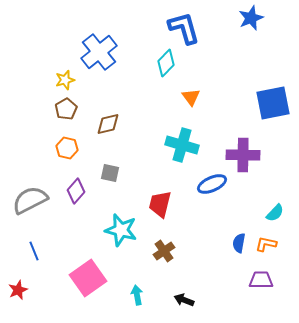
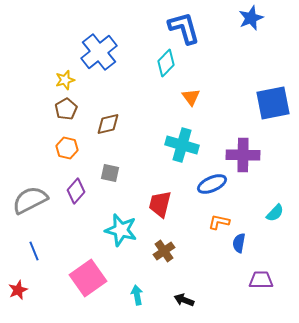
orange L-shape: moved 47 px left, 22 px up
